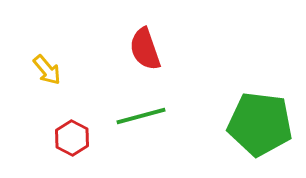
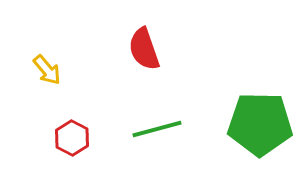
red semicircle: moved 1 px left
green line: moved 16 px right, 13 px down
green pentagon: rotated 6 degrees counterclockwise
